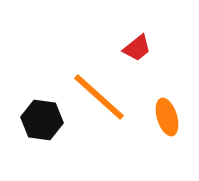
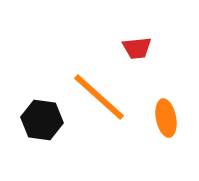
red trapezoid: rotated 32 degrees clockwise
orange ellipse: moved 1 px left, 1 px down; rotated 6 degrees clockwise
